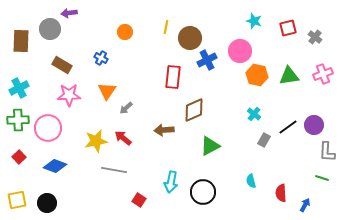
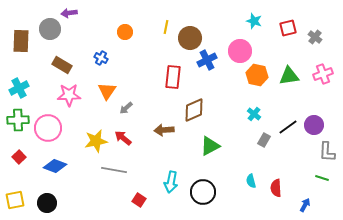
red semicircle at (281, 193): moved 5 px left, 5 px up
yellow square at (17, 200): moved 2 px left
